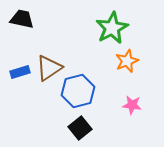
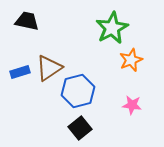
black trapezoid: moved 5 px right, 2 px down
orange star: moved 4 px right, 1 px up
